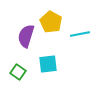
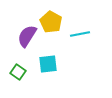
purple semicircle: moved 1 px right; rotated 15 degrees clockwise
